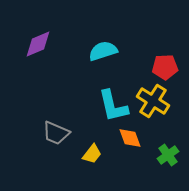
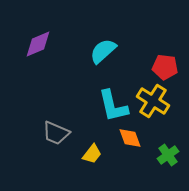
cyan semicircle: rotated 24 degrees counterclockwise
red pentagon: rotated 10 degrees clockwise
